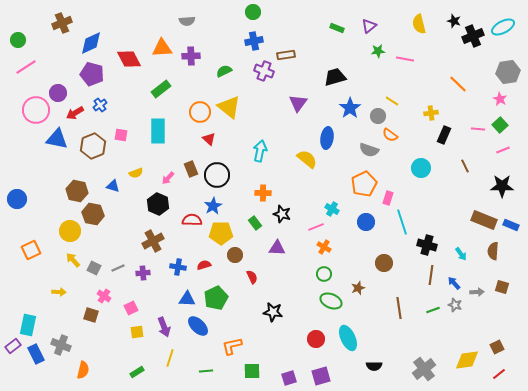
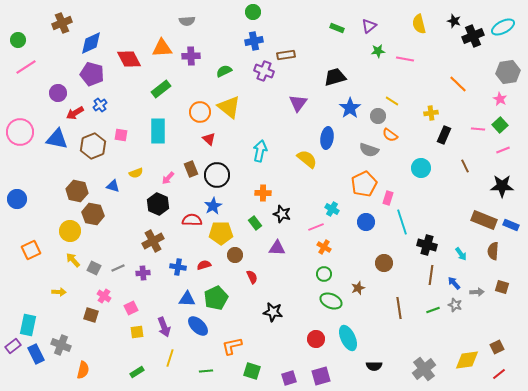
pink circle at (36, 110): moved 16 px left, 22 px down
green square at (252, 371): rotated 18 degrees clockwise
